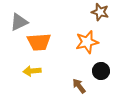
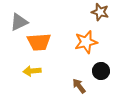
orange star: moved 1 px left
